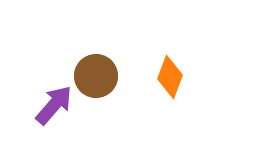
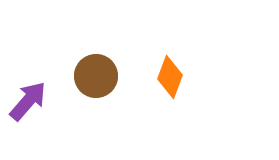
purple arrow: moved 26 px left, 4 px up
